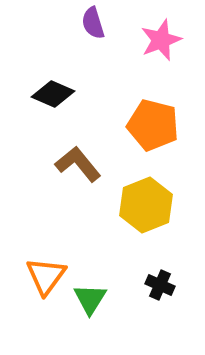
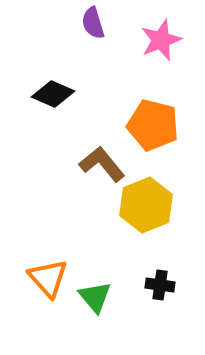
brown L-shape: moved 24 px right
orange triangle: moved 2 px right, 2 px down; rotated 18 degrees counterclockwise
black cross: rotated 16 degrees counterclockwise
green triangle: moved 5 px right, 2 px up; rotated 12 degrees counterclockwise
